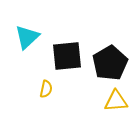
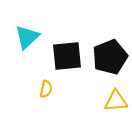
black pentagon: moved 6 px up; rotated 8 degrees clockwise
